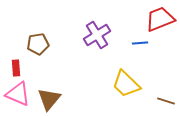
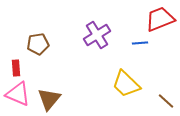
brown line: rotated 24 degrees clockwise
